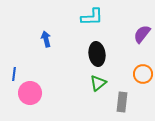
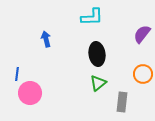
blue line: moved 3 px right
